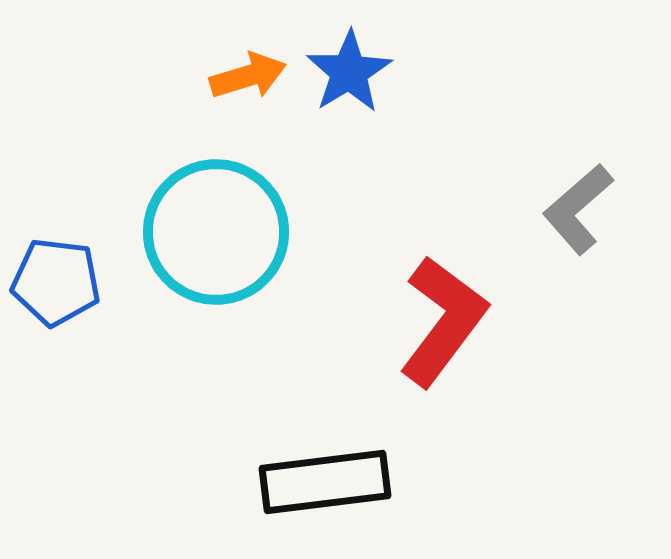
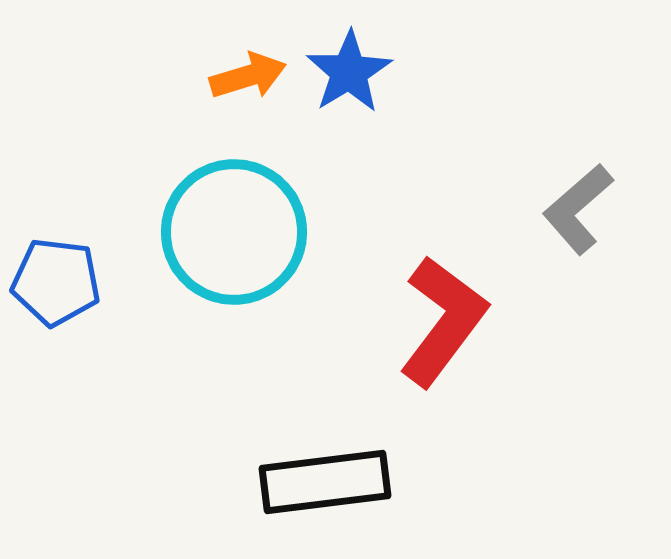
cyan circle: moved 18 px right
